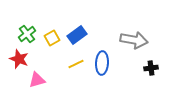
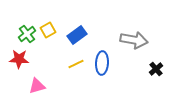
yellow square: moved 4 px left, 8 px up
red star: rotated 18 degrees counterclockwise
black cross: moved 5 px right, 1 px down; rotated 32 degrees counterclockwise
pink triangle: moved 6 px down
